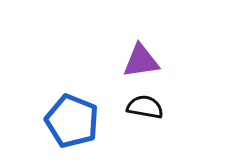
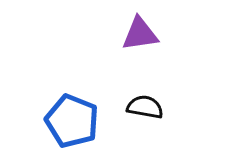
purple triangle: moved 1 px left, 27 px up
